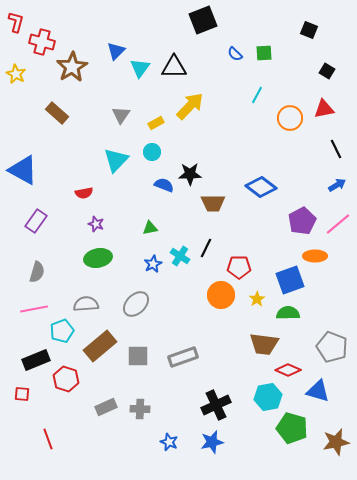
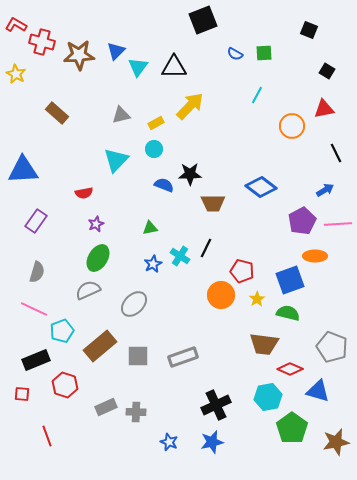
red L-shape at (16, 22): moved 3 px down; rotated 75 degrees counterclockwise
blue semicircle at (235, 54): rotated 14 degrees counterclockwise
brown star at (72, 67): moved 7 px right, 12 px up; rotated 28 degrees clockwise
cyan triangle at (140, 68): moved 2 px left, 1 px up
gray triangle at (121, 115): rotated 42 degrees clockwise
orange circle at (290, 118): moved 2 px right, 8 px down
black line at (336, 149): moved 4 px down
cyan circle at (152, 152): moved 2 px right, 3 px up
blue triangle at (23, 170): rotated 32 degrees counterclockwise
blue arrow at (337, 185): moved 12 px left, 5 px down
purple star at (96, 224): rotated 28 degrees clockwise
pink line at (338, 224): rotated 36 degrees clockwise
green ellipse at (98, 258): rotated 48 degrees counterclockwise
red pentagon at (239, 267): moved 3 px right, 4 px down; rotated 15 degrees clockwise
gray semicircle at (86, 304): moved 2 px right, 14 px up; rotated 20 degrees counterclockwise
gray ellipse at (136, 304): moved 2 px left
pink line at (34, 309): rotated 36 degrees clockwise
green semicircle at (288, 313): rotated 15 degrees clockwise
red diamond at (288, 370): moved 2 px right, 1 px up
red hexagon at (66, 379): moved 1 px left, 6 px down
gray cross at (140, 409): moved 4 px left, 3 px down
green pentagon at (292, 428): rotated 20 degrees clockwise
red line at (48, 439): moved 1 px left, 3 px up
